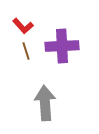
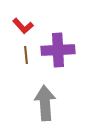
purple cross: moved 4 px left, 4 px down
brown line: moved 4 px down; rotated 12 degrees clockwise
